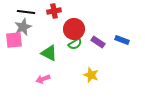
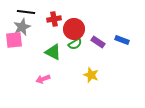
red cross: moved 8 px down
gray star: moved 1 px left
green triangle: moved 4 px right, 1 px up
